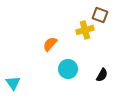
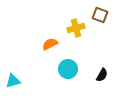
yellow cross: moved 9 px left, 2 px up
orange semicircle: rotated 21 degrees clockwise
cyan triangle: moved 2 px up; rotated 49 degrees clockwise
